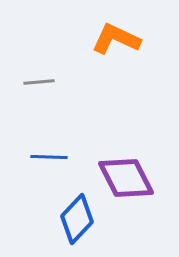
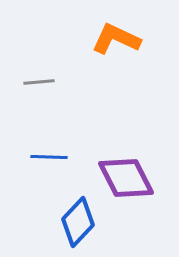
blue diamond: moved 1 px right, 3 px down
